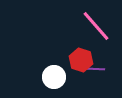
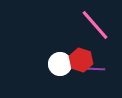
pink line: moved 1 px left, 1 px up
white circle: moved 6 px right, 13 px up
